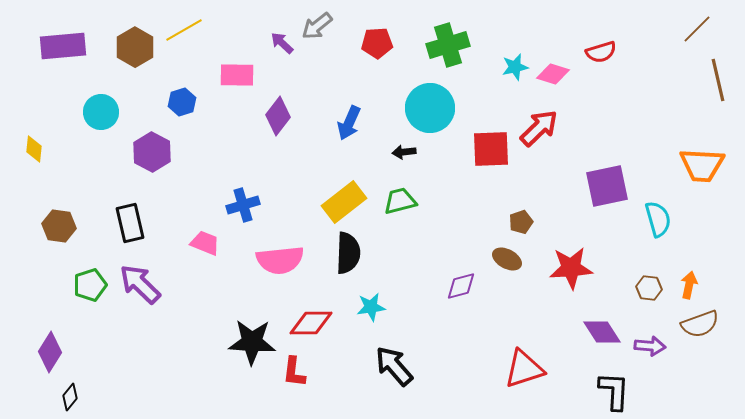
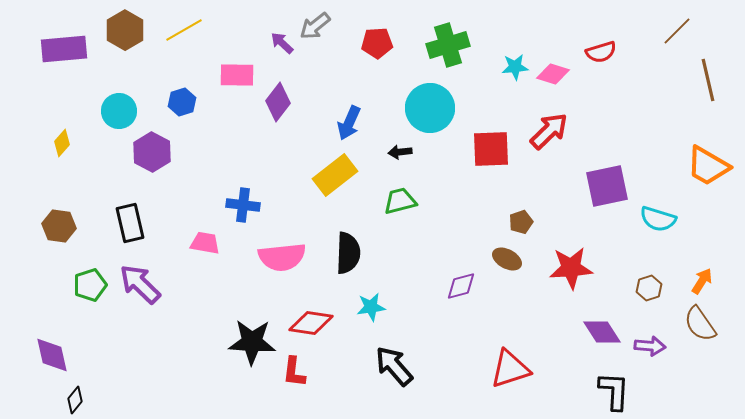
gray arrow at (317, 26): moved 2 px left
brown line at (697, 29): moved 20 px left, 2 px down
purple rectangle at (63, 46): moved 1 px right, 3 px down
brown hexagon at (135, 47): moved 10 px left, 17 px up
cyan star at (515, 67): rotated 8 degrees clockwise
brown line at (718, 80): moved 10 px left
cyan circle at (101, 112): moved 18 px right, 1 px up
purple diamond at (278, 116): moved 14 px up
red arrow at (539, 128): moved 10 px right, 3 px down
yellow diamond at (34, 149): moved 28 px right, 6 px up; rotated 36 degrees clockwise
black arrow at (404, 152): moved 4 px left
orange trapezoid at (702, 165): moved 6 px right, 1 px down; rotated 27 degrees clockwise
yellow rectangle at (344, 202): moved 9 px left, 27 px up
blue cross at (243, 205): rotated 24 degrees clockwise
cyan semicircle at (658, 219): rotated 123 degrees clockwise
pink trapezoid at (205, 243): rotated 12 degrees counterclockwise
pink semicircle at (280, 260): moved 2 px right, 3 px up
orange arrow at (689, 285): moved 13 px right, 4 px up; rotated 20 degrees clockwise
brown hexagon at (649, 288): rotated 25 degrees counterclockwise
red diamond at (311, 323): rotated 9 degrees clockwise
brown semicircle at (700, 324): rotated 75 degrees clockwise
purple diamond at (50, 352): moved 2 px right, 3 px down; rotated 45 degrees counterclockwise
red triangle at (524, 369): moved 14 px left
black diamond at (70, 397): moved 5 px right, 3 px down
